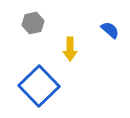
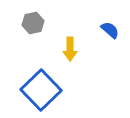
blue square: moved 2 px right, 4 px down
